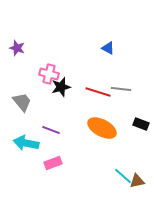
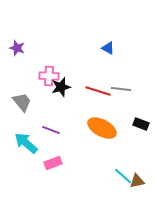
pink cross: moved 2 px down; rotated 12 degrees counterclockwise
red line: moved 1 px up
cyan arrow: rotated 30 degrees clockwise
